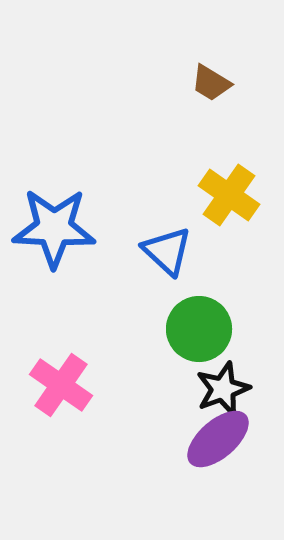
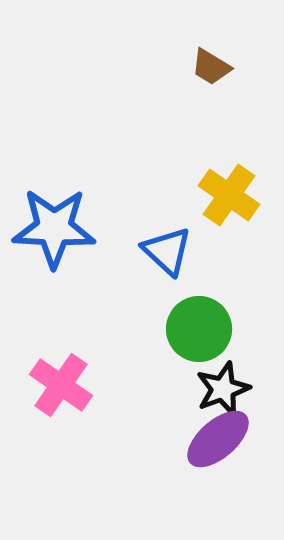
brown trapezoid: moved 16 px up
